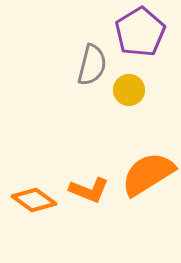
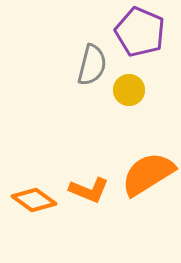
purple pentagon: rotated 18 degrees counterclockwise
